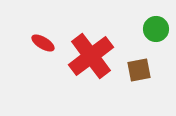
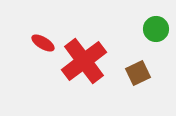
red cross: moved 7 px left, 5 px down
brown square: moved 1 px left, 3 px down; rotated 15 degrees counterclockwise
